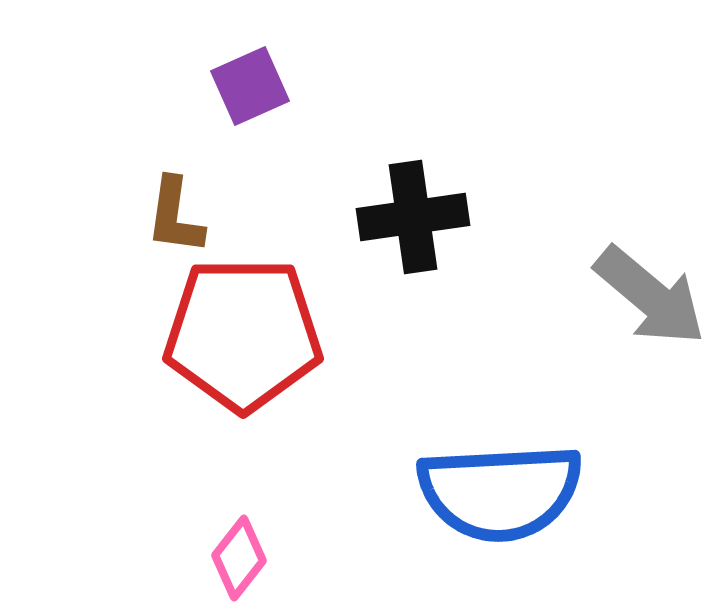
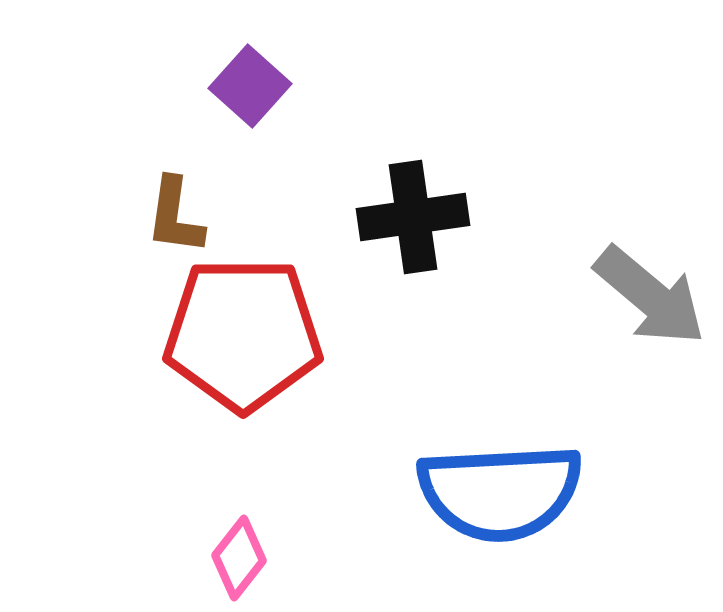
purple square: rotated 24 degrees counterclockwise
